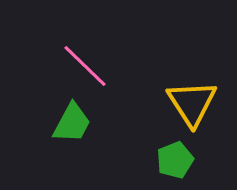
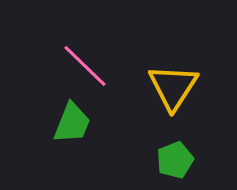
yellow triangle: moved 19 px left, 16 px up; rotated 6 degrees clockwise
green trapezoid: rotated 6 degrees counterclockwise
